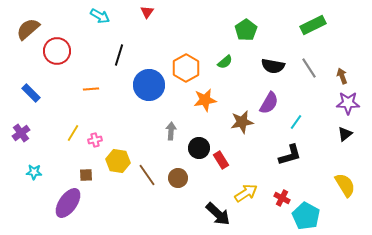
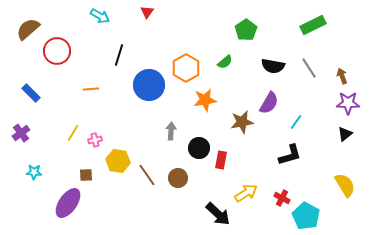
red rectangle: rotated 42 degrees clockwise
